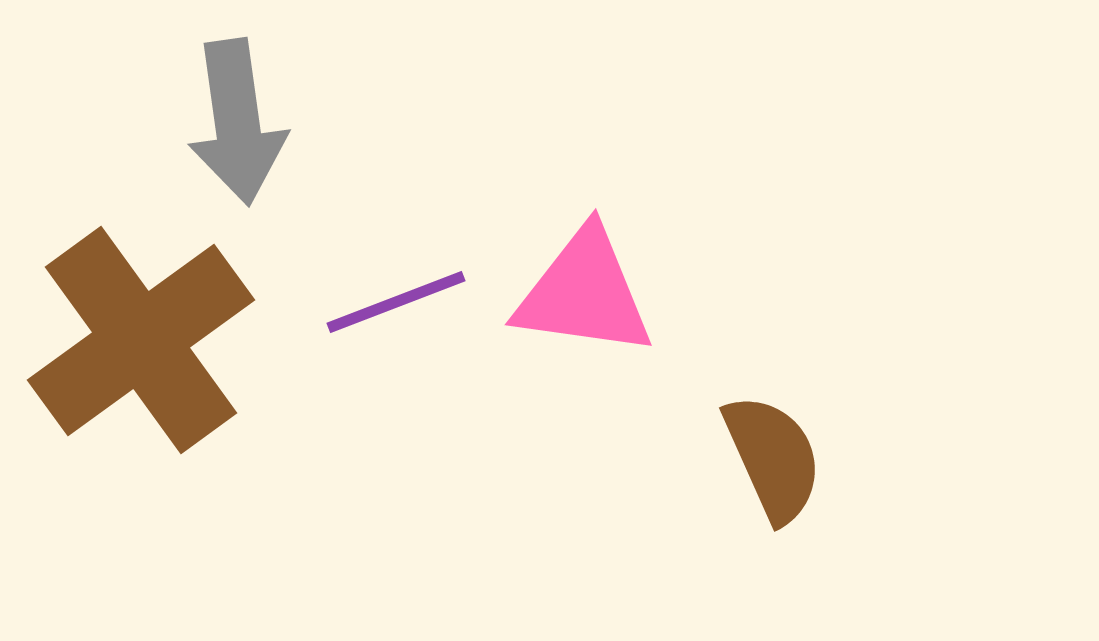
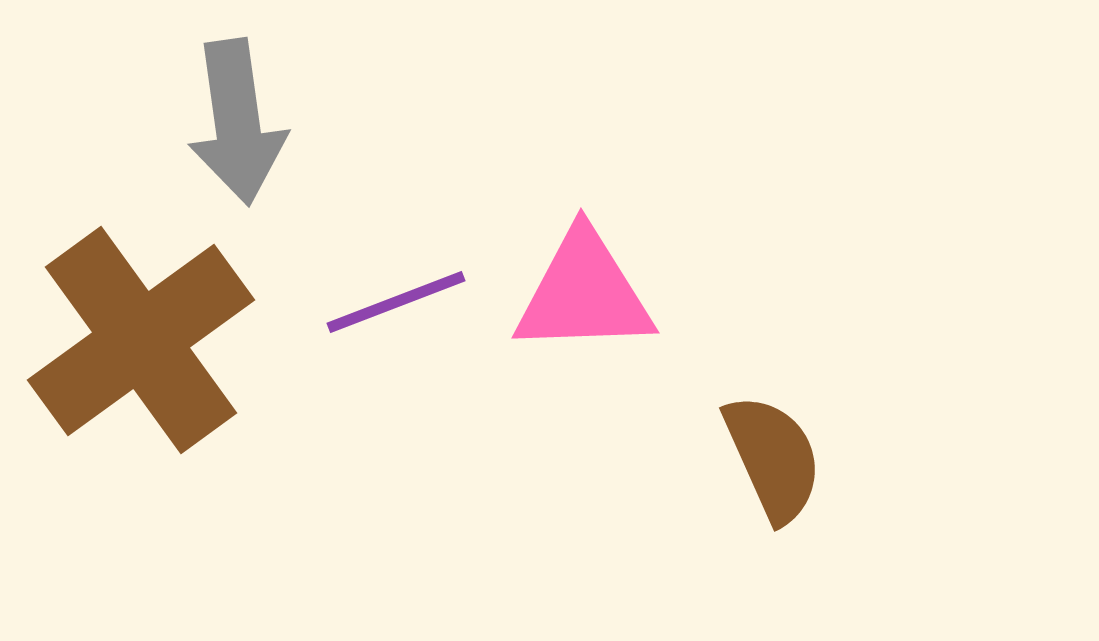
pink triangle: rotated 10 degrees counterclockwise
